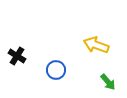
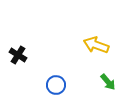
black cross: moved 1 px right, 1 px up
blue circle: moved 15 px down
